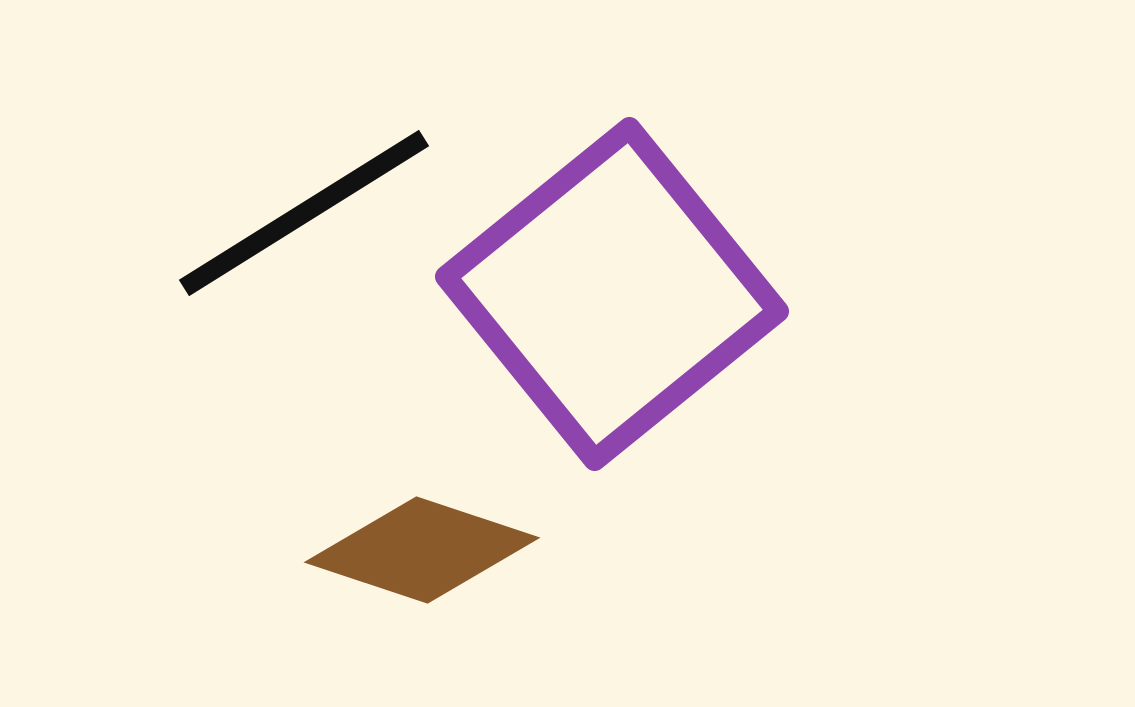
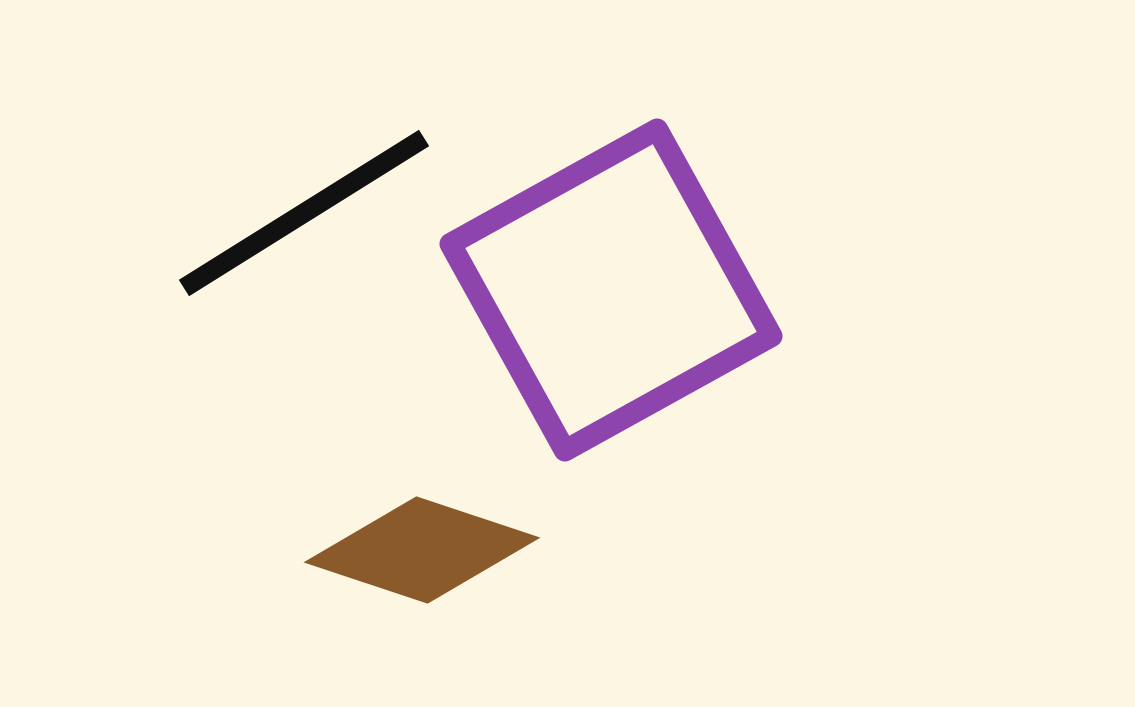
purple square: moved 1 px left, 4 px up; rotated 10 degrees clockwise
